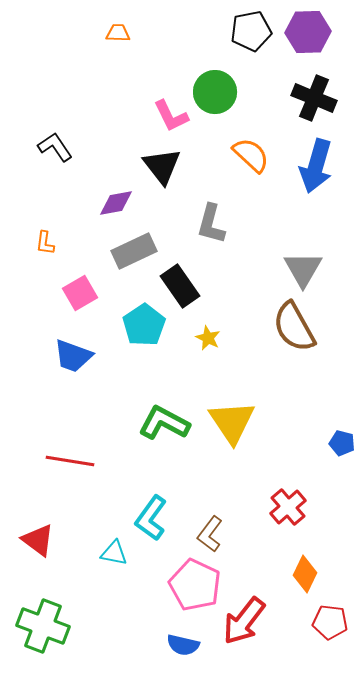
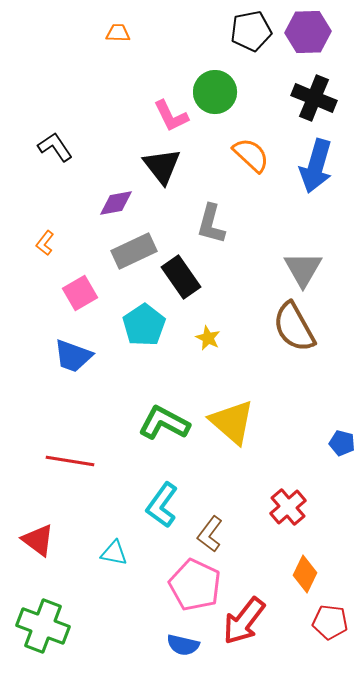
orange L-shape: rotated 30 degrees clockwise
black rectangle: moved 1 px right, 9 px up
yellow triangle: rotated 15 degrees counterclockwise
cyan L-shape: moved 11 px right, 13 px up
